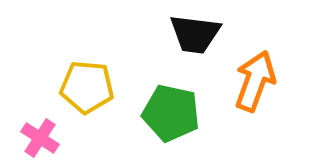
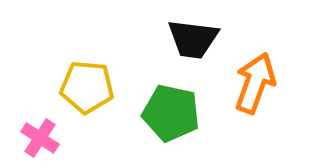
black trapezoid: moved 2 px left, 5 px down
orange arrow: moved 2 px down
